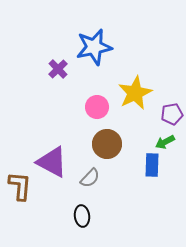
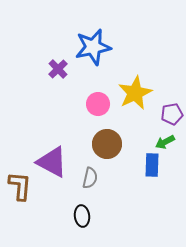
blue star: moved 1 px left
pink circle: moved 1 px right, 3 px up
gray semicircle: rotated 30 degrees counterclockwise
